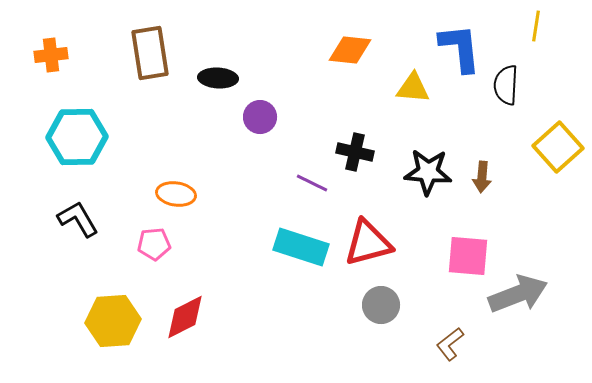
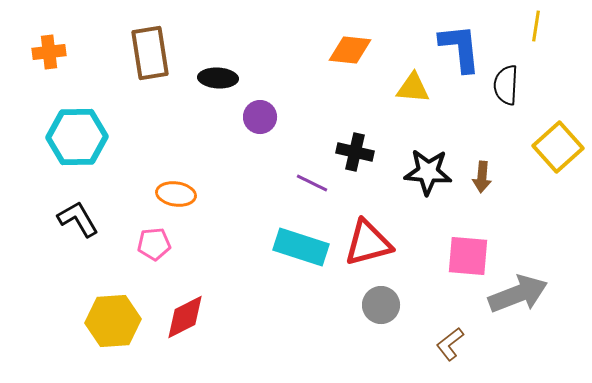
orange cross: moved 2 px left, 3 px up
